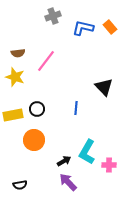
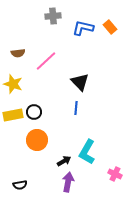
gray cross: rotated 14 degrees clockwise
pink line: rotated 10 degrees clockwise
yellow star: moved 2 px left, 7 px down
black triangle: moved 24 px left, 5 px up
black circle: moved 3 px left, 3 px down
orange circle: moved 3 px right
pink cross: moved 6 px right, 9 px down; rotated 24 degrees clockwise
purple arrow: rotated 54 degrees clockwise
